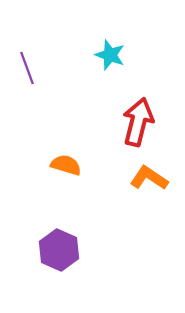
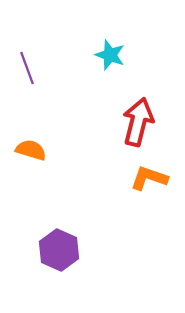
orange semicircle: moved 35 px left, 15 px up
orange L-shape: rotated 15 degrees counterclockwise
